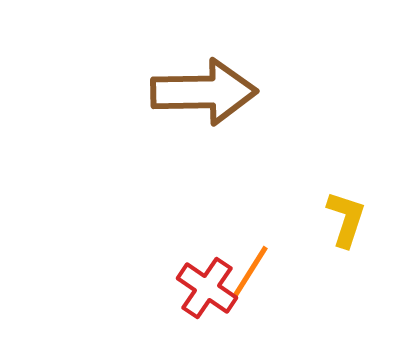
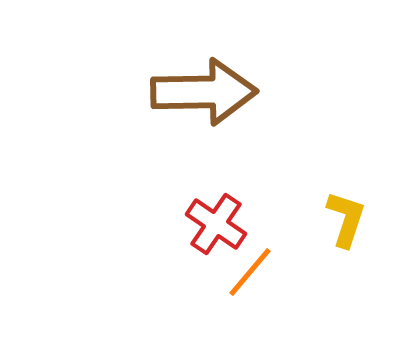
orange line: rotated 8 degrees clockwise
red cross: moved 9 px right, 64 px up
